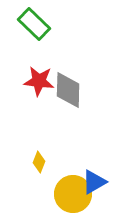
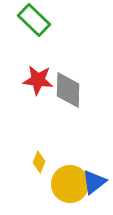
green rectangle: moved 4 px up
red star: moved 1 px left, 1 px up
blue triangle: rotated 8 degrees counterclockwise
yellow circle: moved 3 px left, 10 px up
